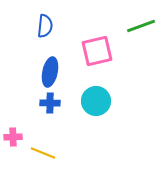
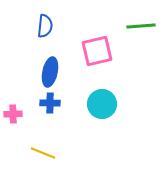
green line: rotated 16 degrees clockwise
cyan circle: moved 6 px right, 3 px down
pink cross: moved 23 px up
